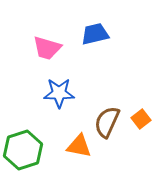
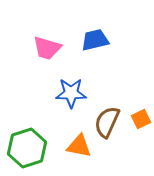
blue trapezoid: moved 6 px down
blue star: moved 12 px right
orange square: rotated 12 degrees clockwise
green hexagon: moved 4 px right, 2 px up
